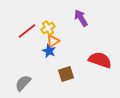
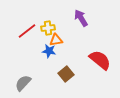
yellow cross: rotated 24 degrees clockwise
orange triangle: moved 3 px right, 1 px up; rotated 24 degrees clockwise
blue star: rotated 16 degrees counterclockwise
red semicircle: rotated 20 degrees clockwise
brown square: rotated 21 degrees counterclockwise
